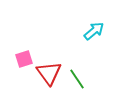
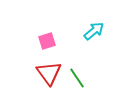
pink square: moved 23 px right, 18 px up
green line: moved 1 px up
